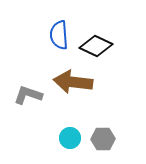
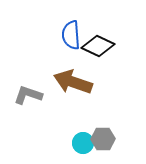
blue semicircle: moved 12 px right
black diamond: moved 2 px right
brown arrow: rotated 12 degrees clockwise
cyan circle: moved 13 px right, 5 px down
